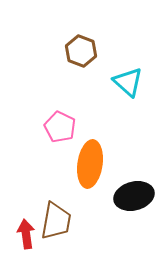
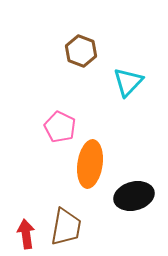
cyan triangle: rotated 32 degrees clockwise
brown trapezoid: moved 10 px right, 6 px down
